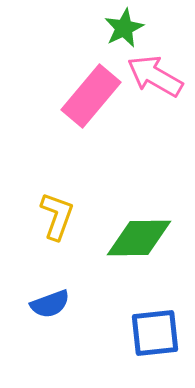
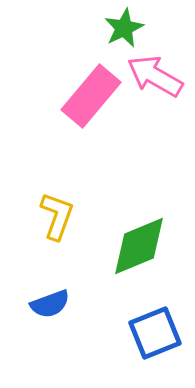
green diamond: moved 8 px down; rotated 22 degrees counterclockwise
blue square: rotated 16 degrees counterclockwise
